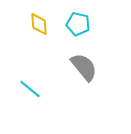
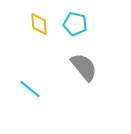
cyan pentagon: moved 3 px left
